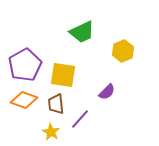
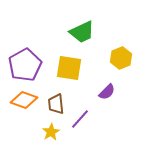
yellow hexagon: moved 2 px left, 7 px down
yellow square: moved 6 px right, 7 px up
yellow star: rotated 12 degrees clockwise
